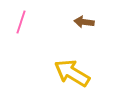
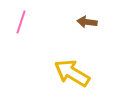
brown arrow: moved 3 px right
